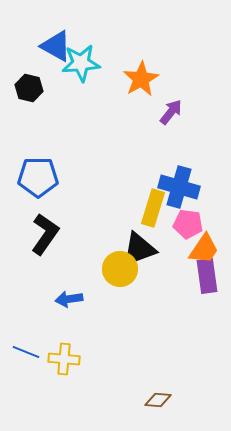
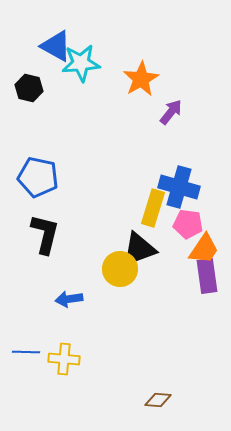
blue pentagon: rotated 12 degrees clockwise
black L-shape: rotated 21 degrees counterclockwise
blue line: rotated 20 degrees counterclockwise
